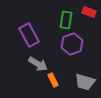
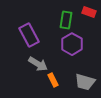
purple hexagon: rotated 10 degrees counterclockwise
